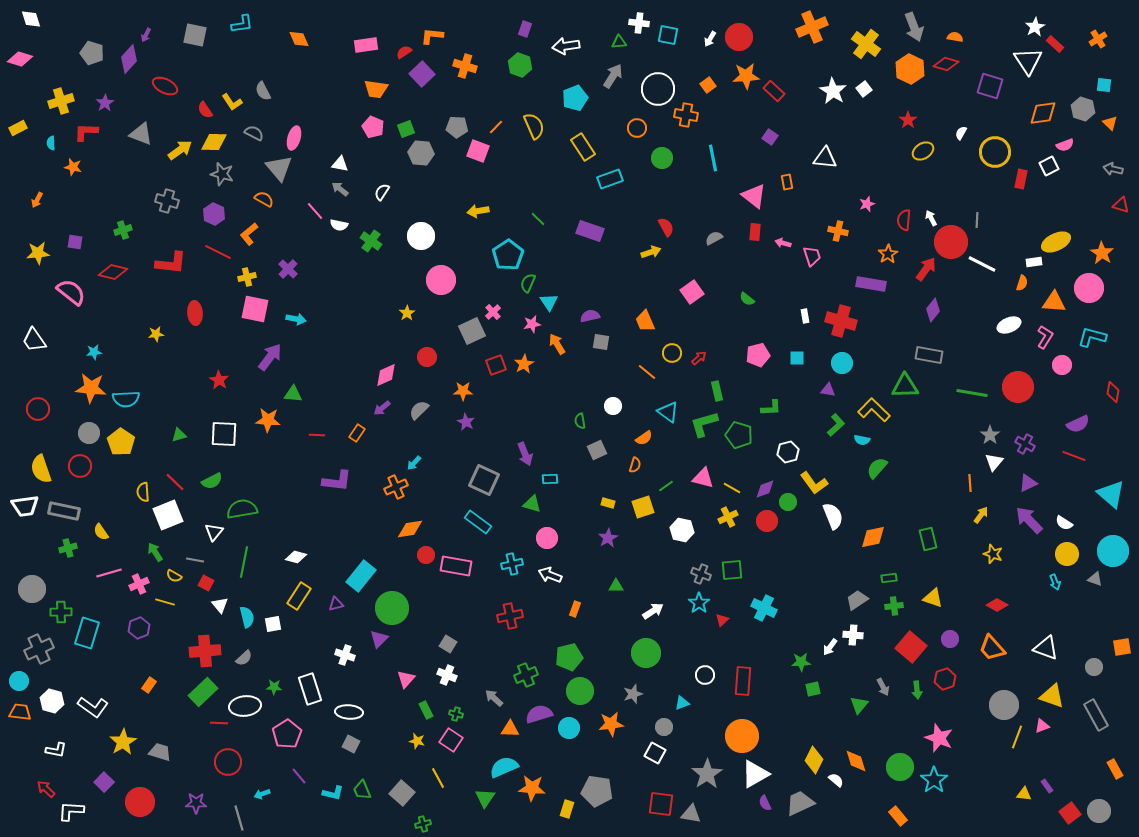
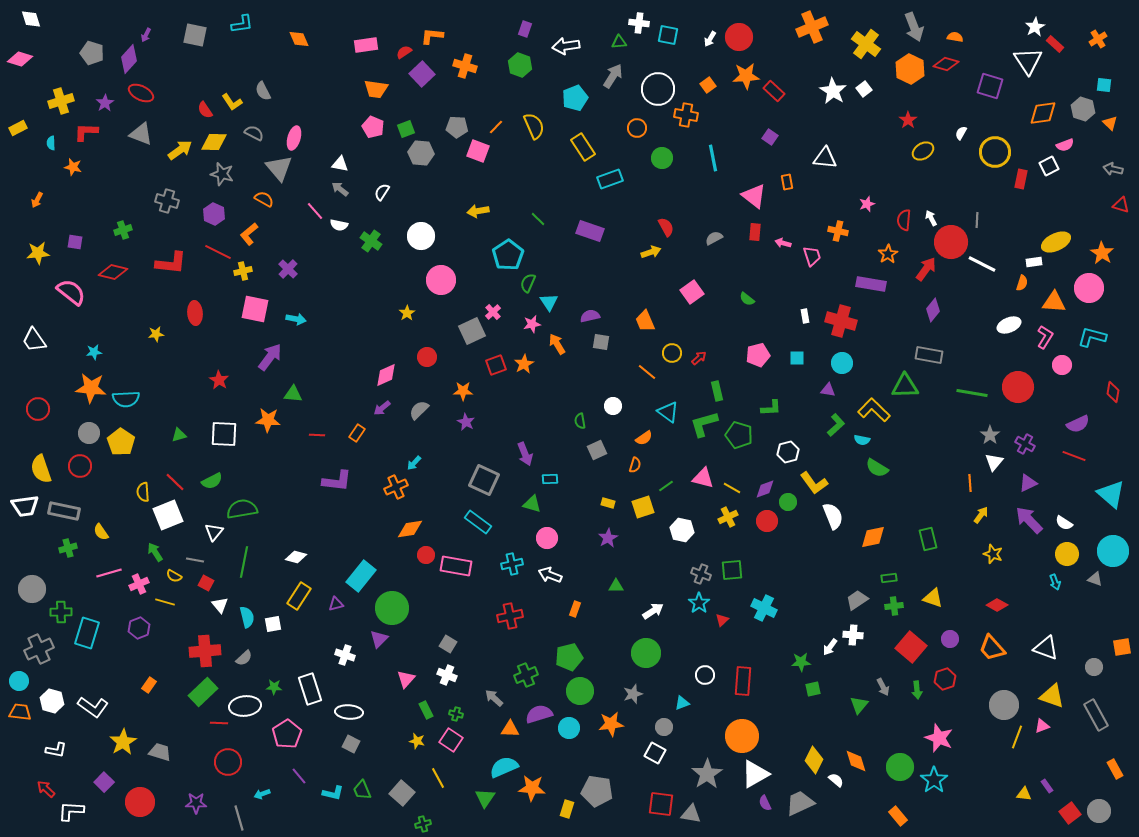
red ellipse at (165, 86): moved 24 px left, 7 px down
yellow cross at (247, 277): moved 4 px left, 6 px up
green semicircle at (877, 468): rotated 100 degrees counterclockwise
